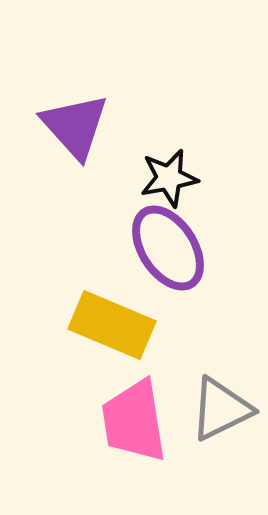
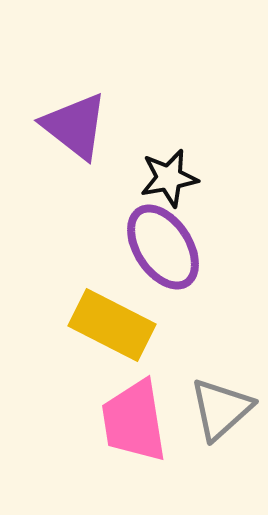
purple triangle: rotated 10 degrees counterclockwise
purple ellipse: moved 5 px left, 1 px up
yellow rectangle: rotated 4 degrees clockwise
gray triangle: rotated 16 degrees counterclockwise
